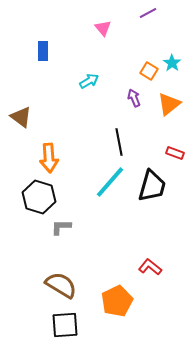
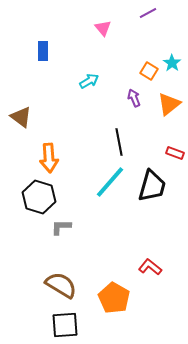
orange pentagon: moved 3 px left, 3 px up; rotated 16 degrees counterclockwise
